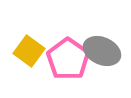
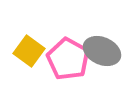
pink pentagon: rotated 6 degrees counterclockwise
